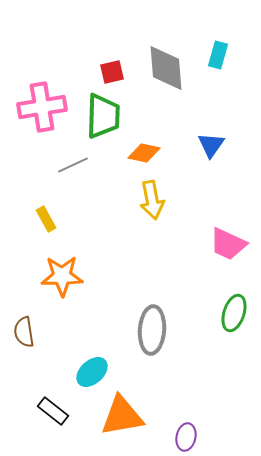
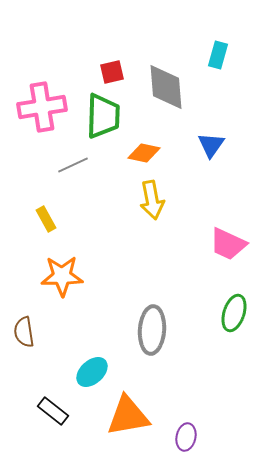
gray diamond: moved 19 px down
orange triangle: moved 6 px right
